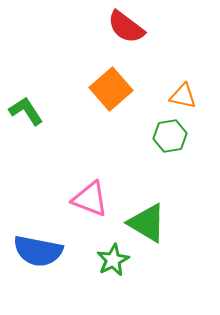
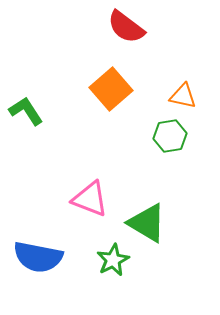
blue semicircle: moved 6 px down
